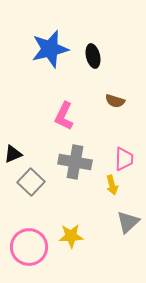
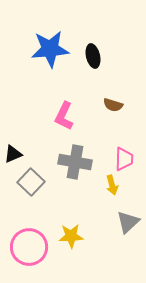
blue star: rotated 9 degrees clockwise
brown semicircle: moved 2 px left, 4 px down
